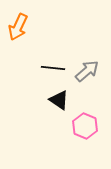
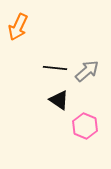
black line: moved 2 px right
